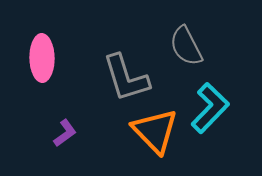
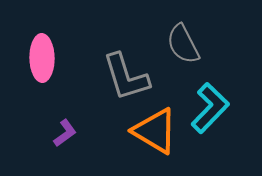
gray semicircle: moved 3 px left, 2 px up
gray L-shape: moved 1 px up
orange triangle: rotated 15 degrees counterclockwise
